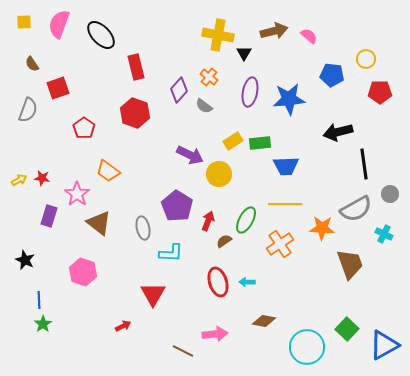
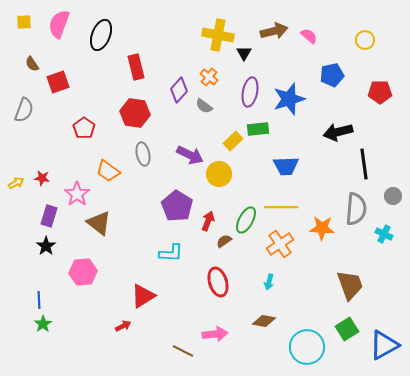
black ellipse at (101, 35): rotated 64 degrees clockwise
yellow circle at (366, 59): moved 1 px left, 19 px up
blue pentagon at (332, 75): rotated 20 degrees counterclockwise
red square at (58, 88): moved 6 px up
blue star at (289, 99): rotated 12 degrees counterclockwise
gray semicircle at (28, 110): moved 4 px left
red hexagon at (135, 113): rotated 12 degrees counterclockwise
yellow rectangle at (233, 141): rotated 12 degrees counterclockwise
green rectangle at (260, 143): moved 2 px left, 14 px up
yellow arrow at (19, 180): moved 3 px left, 3 px down
gray circle at (390, 194): moved 3 px right, 2 px down
yellow line at (285, 204): moved 4 px left, 3 px down
gray semicircle at (356, 209): rotated 56 degrees counterclockwise
gray ellipse at (143, 228): moved 74 px up
black star at (25, 260): moved 21 px right, 14 px up; rotated 12 degrees clockwise
brown trapezoid at (350, 264): moved 21 px down
pink hexagon at (83, 272): rotated 24 degrees counterclockwise
cyan arrow at (247, 282): moved 22 px right; rotated 77 degrees counterclockwise
red triangle at (153, 294): moved 10 px left, 2 px down; rotated 28 degrees clockwise
green square at (347, 329): rotated 15 degrees clockwise
